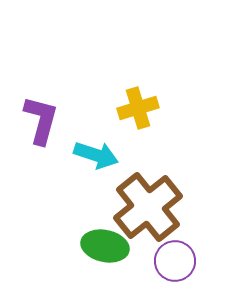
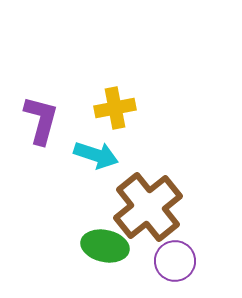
yellow cross: moved 23 px left; rotated 6 degrees clockwise
